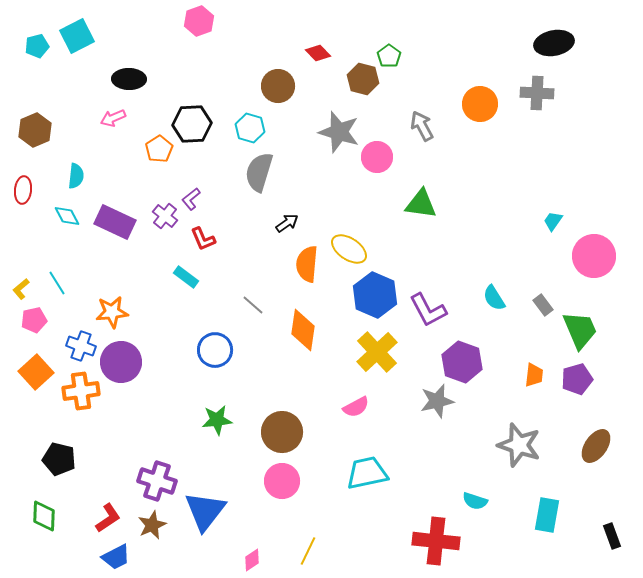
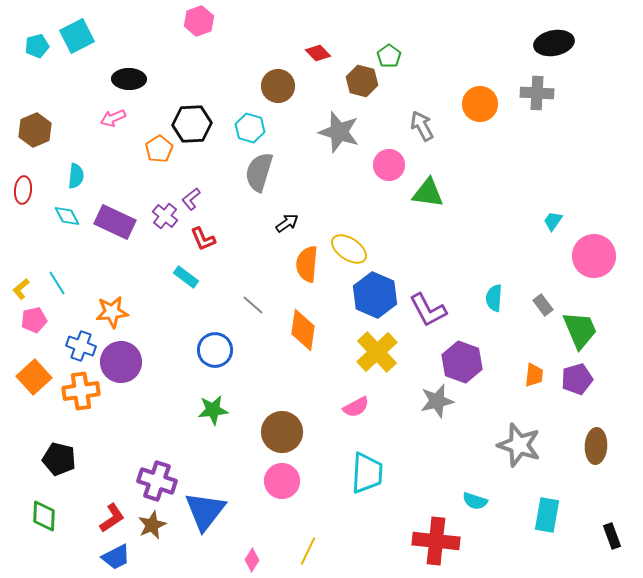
brown hexagon at (363, 79): moved 1 px left, 2 px down
pink circle at (377, 157): moved 12 px right, 8 px down
green triangle at (421, 204): moved 7 px right, 11 px up
cyan semicircle at (494, 298): rotated 36 degrees clockwise
orange square at (36, 372): moved 2 px left, 5 px down
green star at (217, 420): moved 4 px left, 10 px up
brown ellipse at (596, 446): rotated 32 degrees counterclockwise
cyan trapezoid at (367, 473): rotated 105 degrees clockwise
red L-shape at (108, 518): moved 4 px right
pink diamond at (252, 560): rotated 25 degrees counterclockwise
